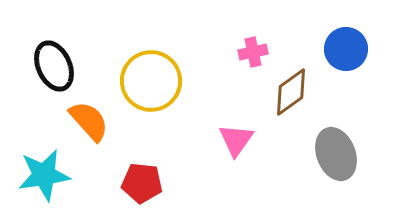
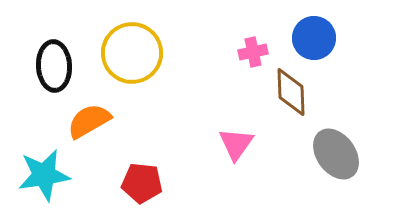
blue circle: moved 32 px left, 11 px up
black ellipse: rotated 21 degrees clockwise
yellow circle: moved 19 px left, 28 px up
brown diamond: rotated 57 degrees counterclockwise
orange semicircle: rotated 78 degrees counterclockwise
pink triangle: moved 4 px down
gray ellipse: rotated 15 degrees counterclockwise
